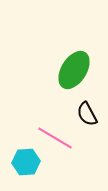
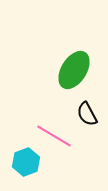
pink line: moved 1 px left, 2 px up
cyan hexagon: rotated 16 degrees counterclockwise
